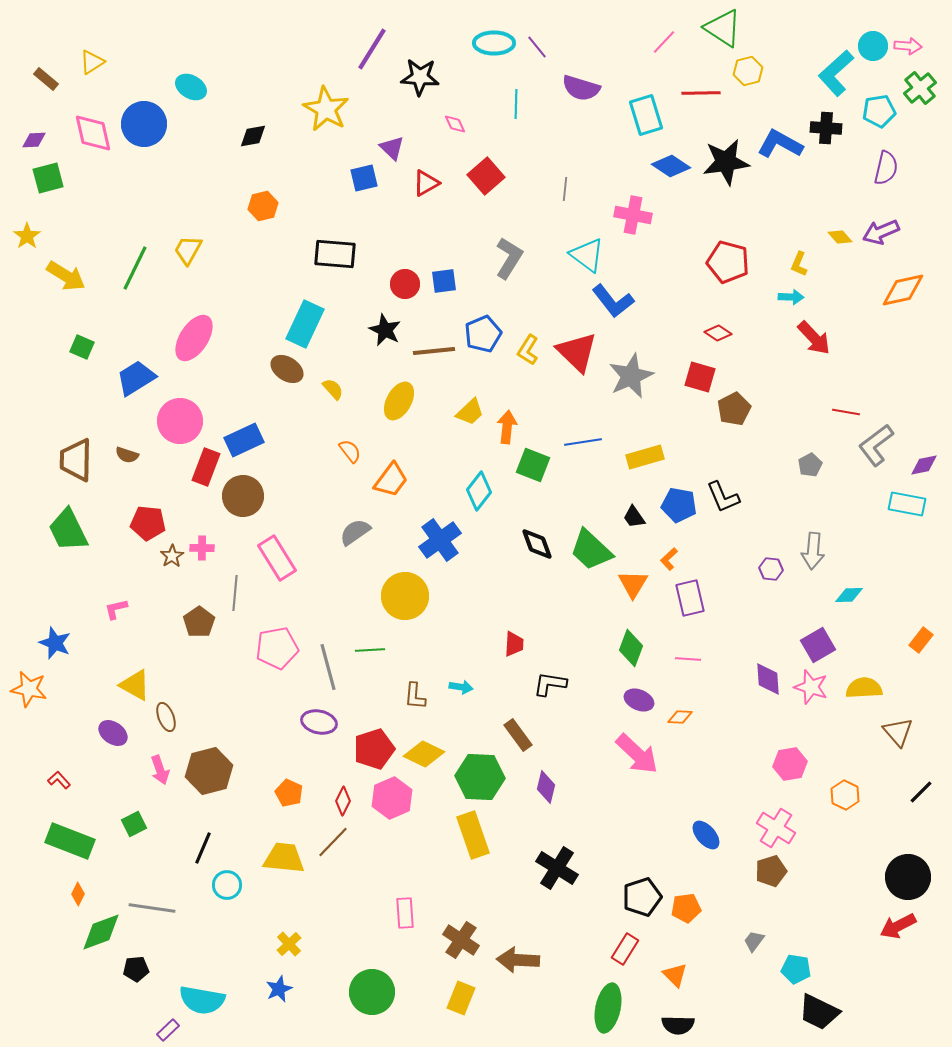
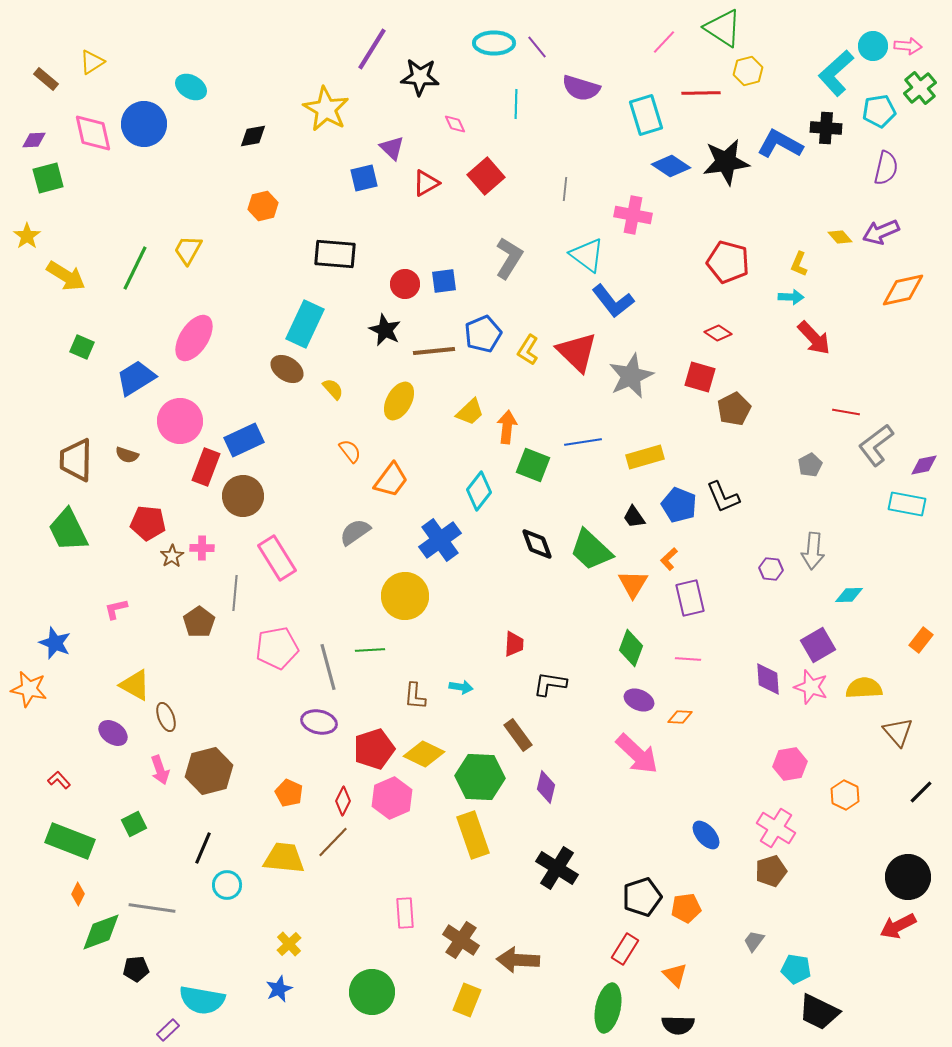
blue pentagon at (679, 505): rotated 12 degrees clockwise
yellow rectangle at (461, 998): moved 6 px right, 2 px down
